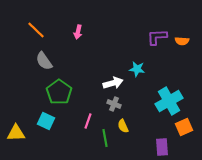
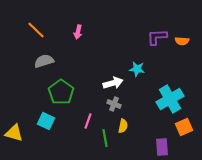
gray semicircle: rotated 108 degrees clockwise
green pentagon: moved 2 px right
cyan cross: moved 1 px right, 2 px up
yellow semicircle: rotated 144 degrees counterclockwise
yellow triangle: moved 2 px left; rotated 18 degrees clockwise
